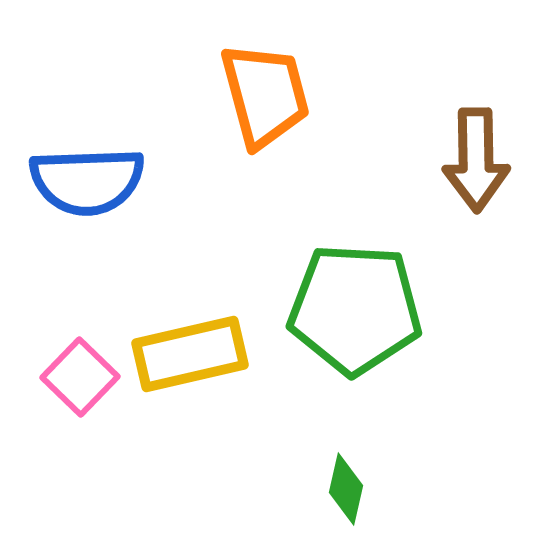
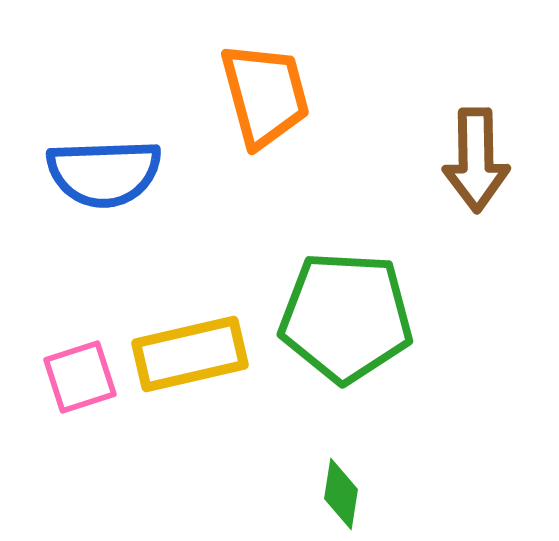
blue semicircle: moved 17 px right, 8 px up
green pentagon: moved 9 px left, 8 px down
pink square: rotated 28 degrees clockwise
green diamond: moved 5 px left, 5 px down; rotated 4 degrees counterclockwise
